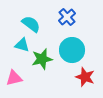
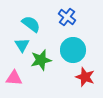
blue cross: rotated 12 degrees counterclockwise
cyan triangle: rotated 42 degrees clockwise
cyan circle: moved 1 px right
green star: moved 1 px left, 1 px down
pink triangle: rotated 18 degrees clockwise
